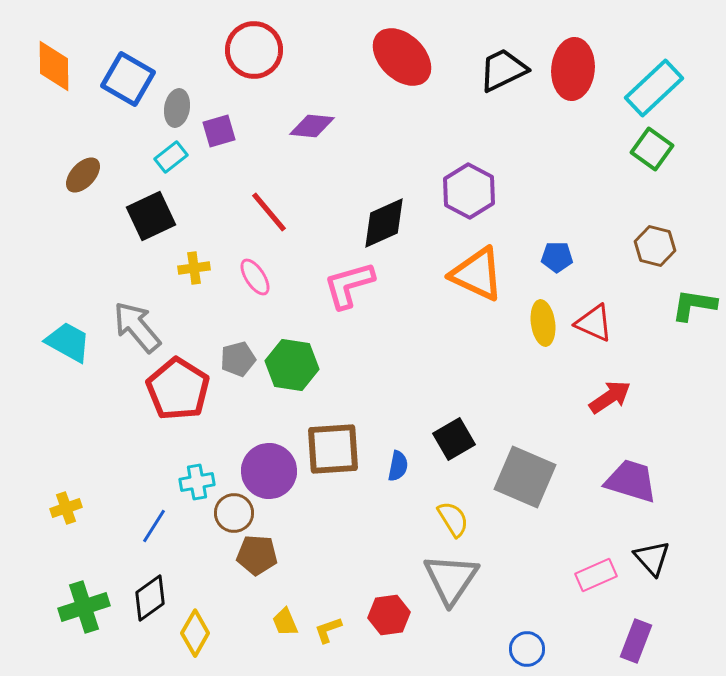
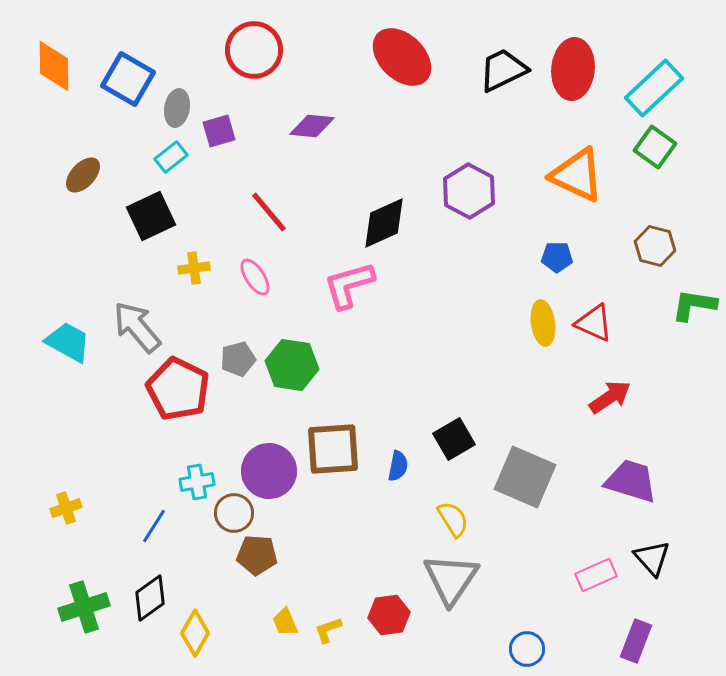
green square at (652, 149): moved 3 px right, 2 px up
orange triangle at (477, 274): moved 100 px right, 99 px up
red pentagon at (178, 389): rotated 6 degrees counterclockwise
